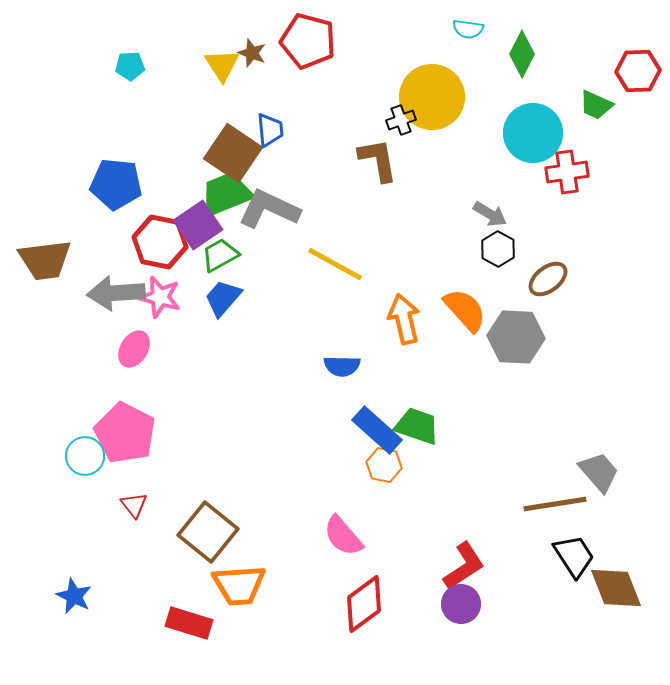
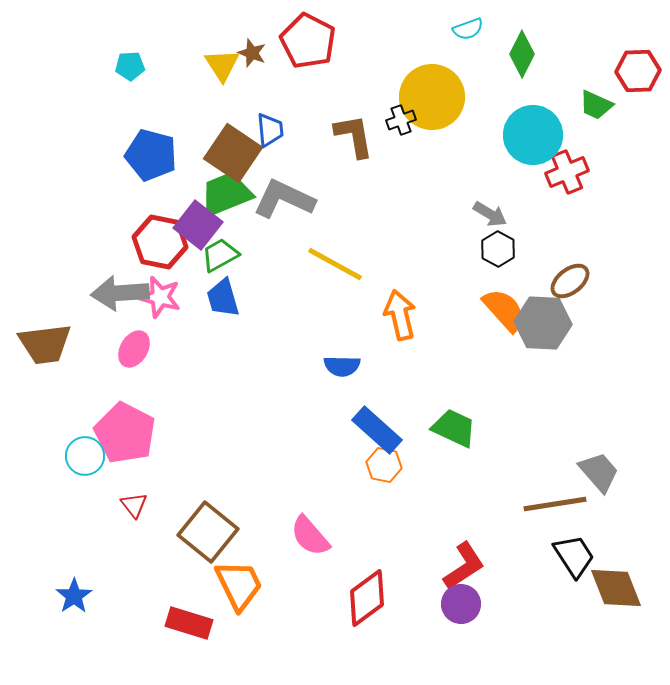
cyan semicircle at (468, 29): rotated 28 degrees counterclockwise
red pentagon at (308, 41): rotated 12 degrees clockwise
cyan circle at (533, 133): moved 2 px down
brown L-shape at (378, 160): moved 24 px left, 24 px up
red cross at (567, 172): rotated 15 degrees counterclockwise
blue pentagon at (116, 184): moved 35 px right, 29 px up; rotated 9 degrees clockwise
gray L-shape at (269, 209): moved 15 px right, 10 px up
purple square at (198, 225): rotated 18 degrees counterclockwise
brown trapezoid at (45, 260): moved 84 px down
brown ellipse at (548, 279): moved 22 px right, 2 px down
gray arrow at (116, 293): moved 4 px right
blue trapezoid at (223, 298): rotated 57 degrees counterclockwise
orange semicircle at (465, 310): moved 39 px right
orange arrow at (404, 319): moved 4 px left, 4 px up
gray hexagon at (516, 337): moved 27 px right, 14 px up
green trapezoid at (417, 426): moved 37 px right, 2 px down; rotated 6 degrees clockwise
pink semicircle at (343, 536): moved 33 px left
orange trapezoid at (239, 585): rotated 112 degrees counterclockwise
blue star at (74, 596): rotated 12 degrees clockwise
red diamond at (364, 604): moved 3 px right, 6 px up
